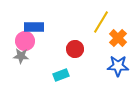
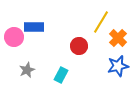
pink circle: moved 11 px left, 4 px up
red circle: moved 4 px right, 3 px up
gray star: moved 6 px right, 14 px down; rotated 28 degrees counterclockwise
blue star: rotated 15 degrees counterclockwise
cyan rectangle: rotated 42 degrees counterclockwise
